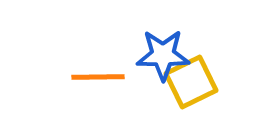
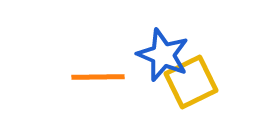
blue star: rotated 22 degrees clockwise
